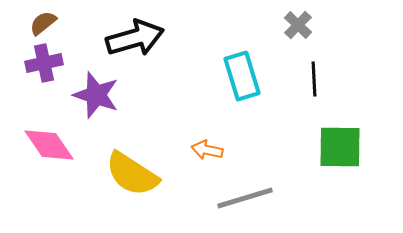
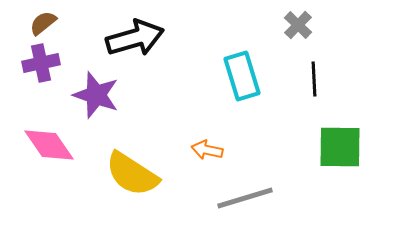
purple cross: moved 3 px left
